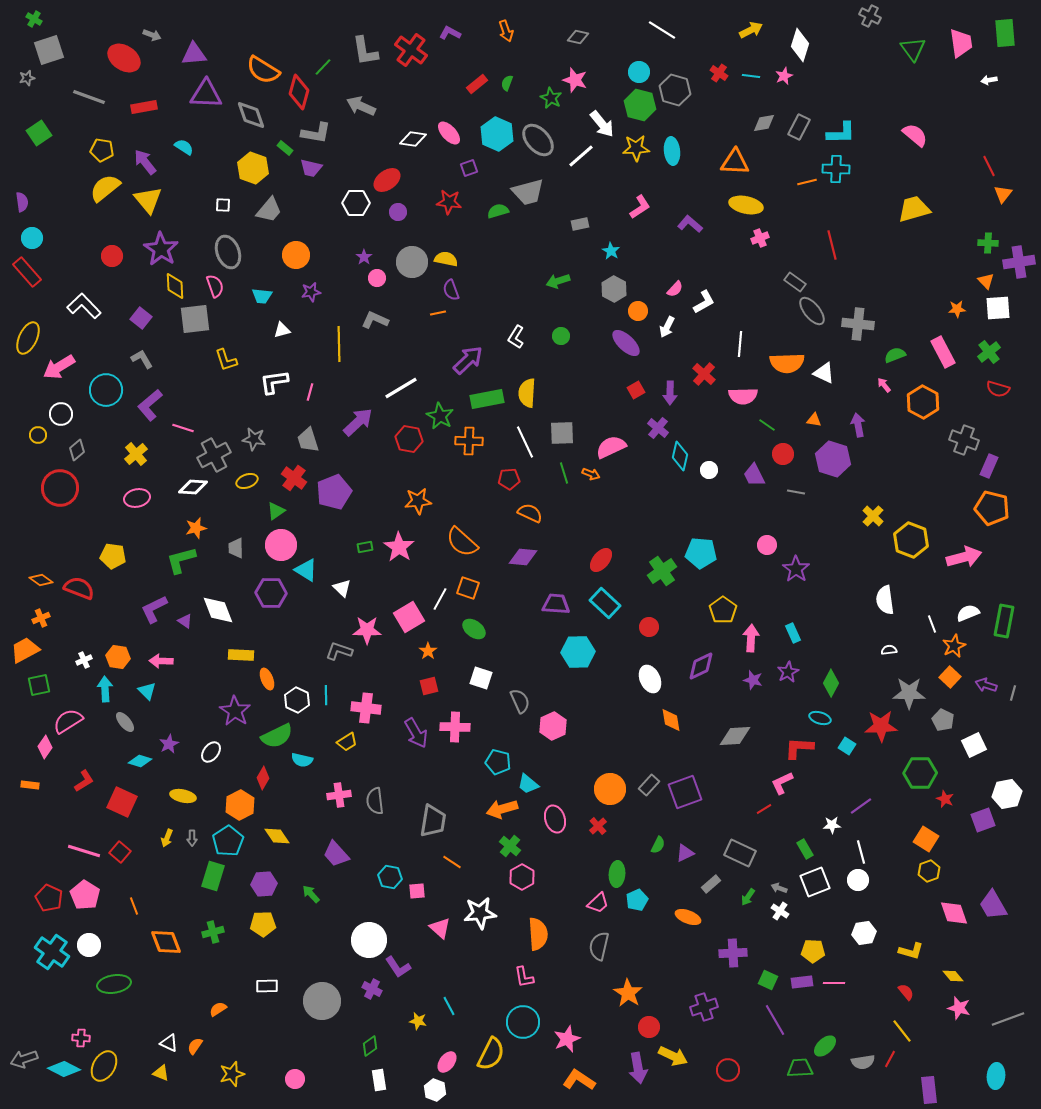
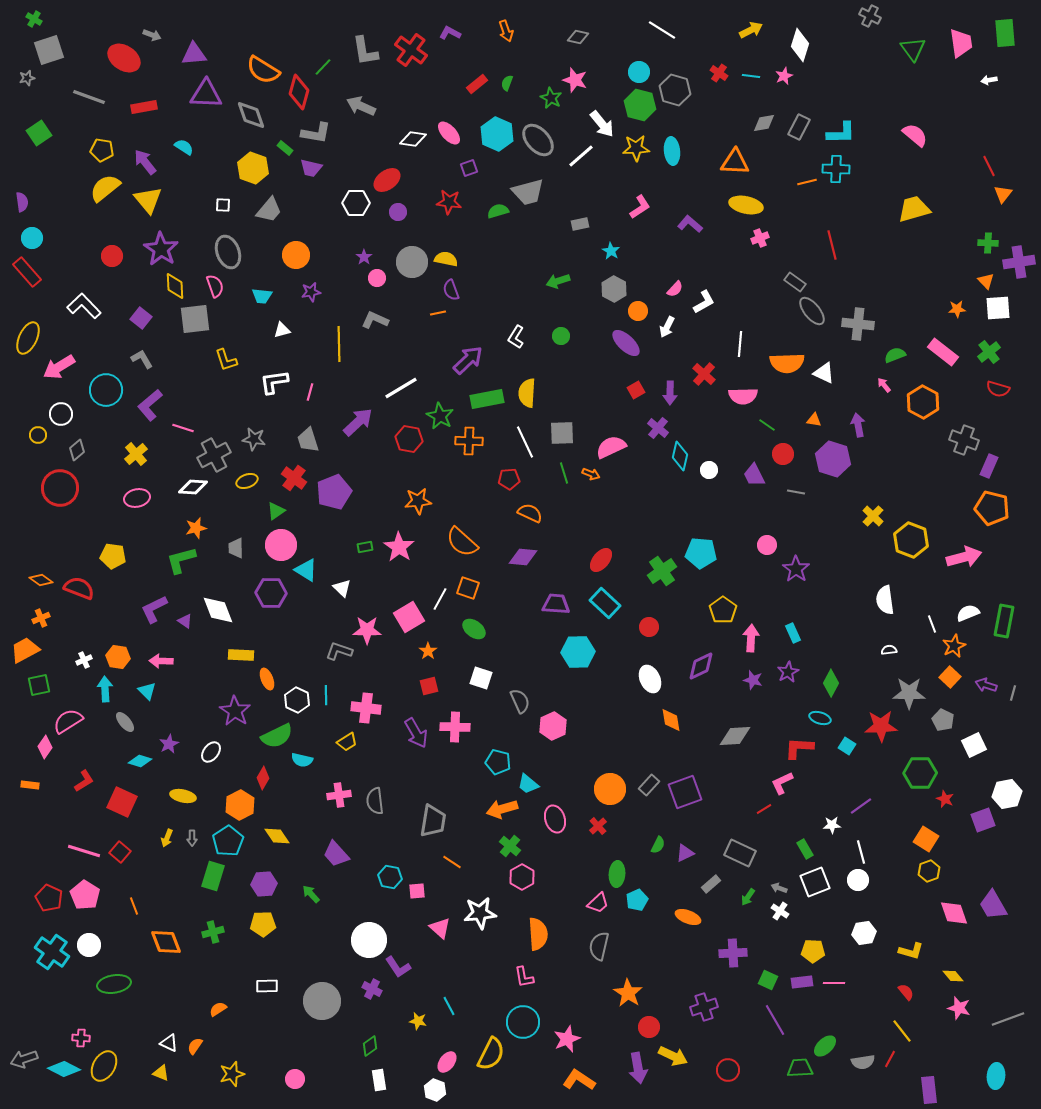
pink rectangle at (943, 352): rotated 24 degrees counterclockwise
